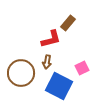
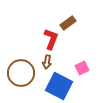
brown rectangle: rotated 14 degrees clockwise
red L-shape: rotated 55 degrees counterclockwise
